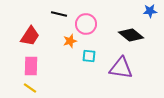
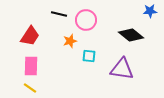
pink circle: moved 4 px up
purple triangle: moved 1 px right, 1 px down
